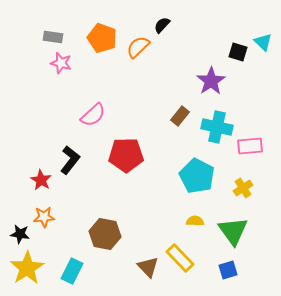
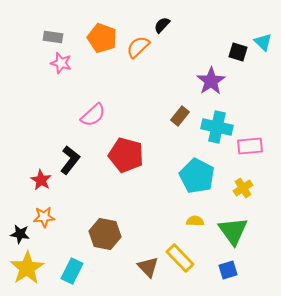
red pentagon: rotated 16 degrees clockwise
